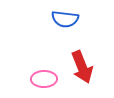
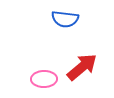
red arrow: rotated 108 degrees counterclockwise
